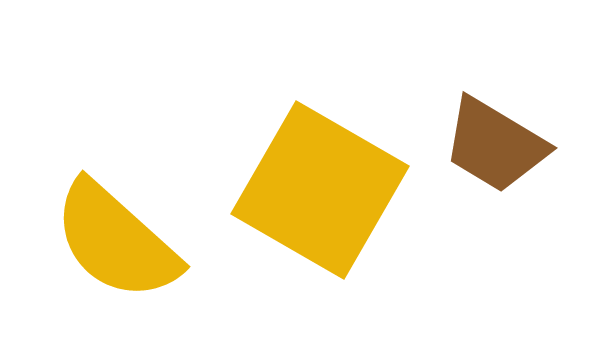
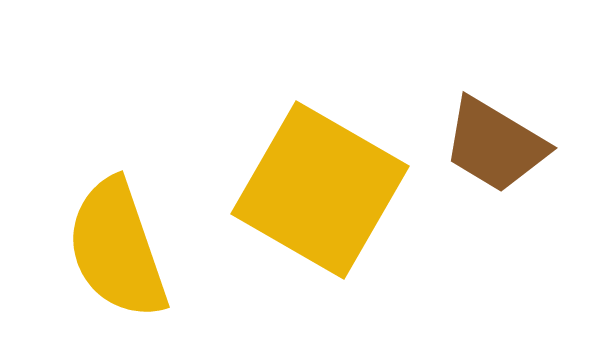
yellow semicircle: moved 1 px right, 8 px down; rotated 29 degrees clockwise
